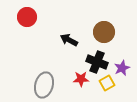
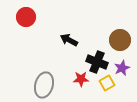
red circle: moved 1 px left
brown circle: moved 16 px right, 8 px down
